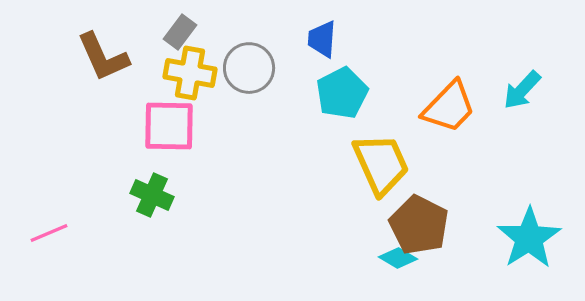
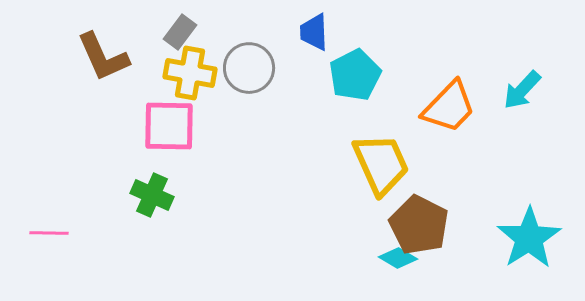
blue trapezoid: moved 8 px left, 7 px up; rotated 6 degrees counterclockwise
cyan pentagon: moved 13 px right, 18 px up
pink line: rotated 24 degrees clockwise
